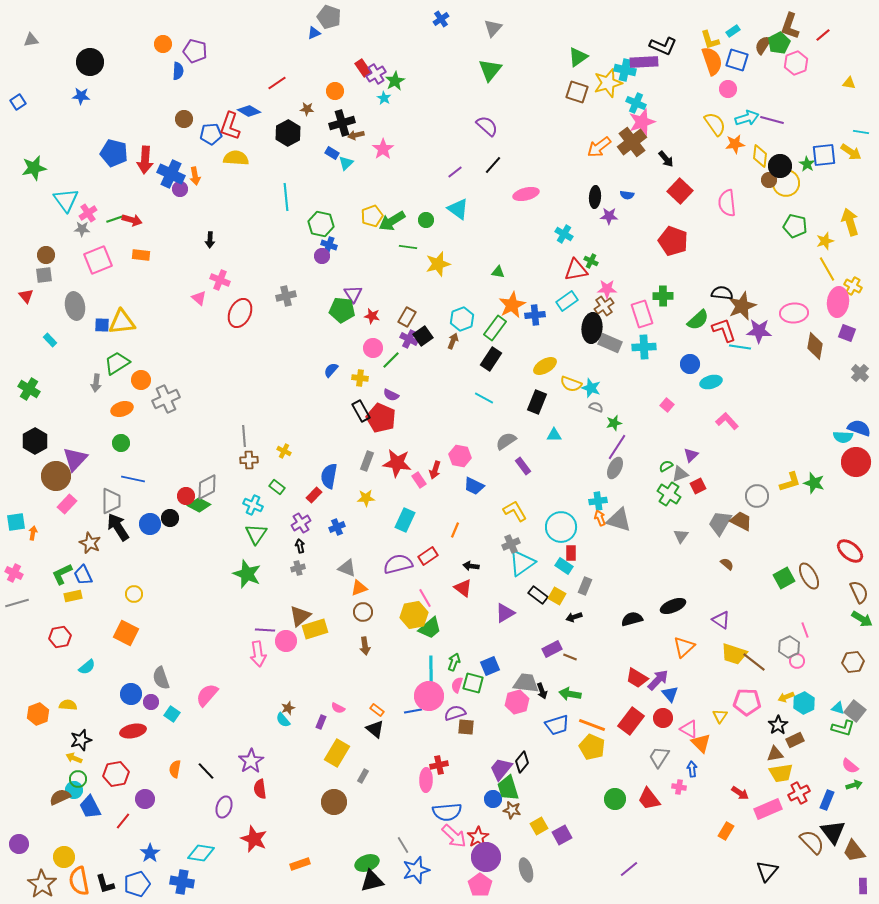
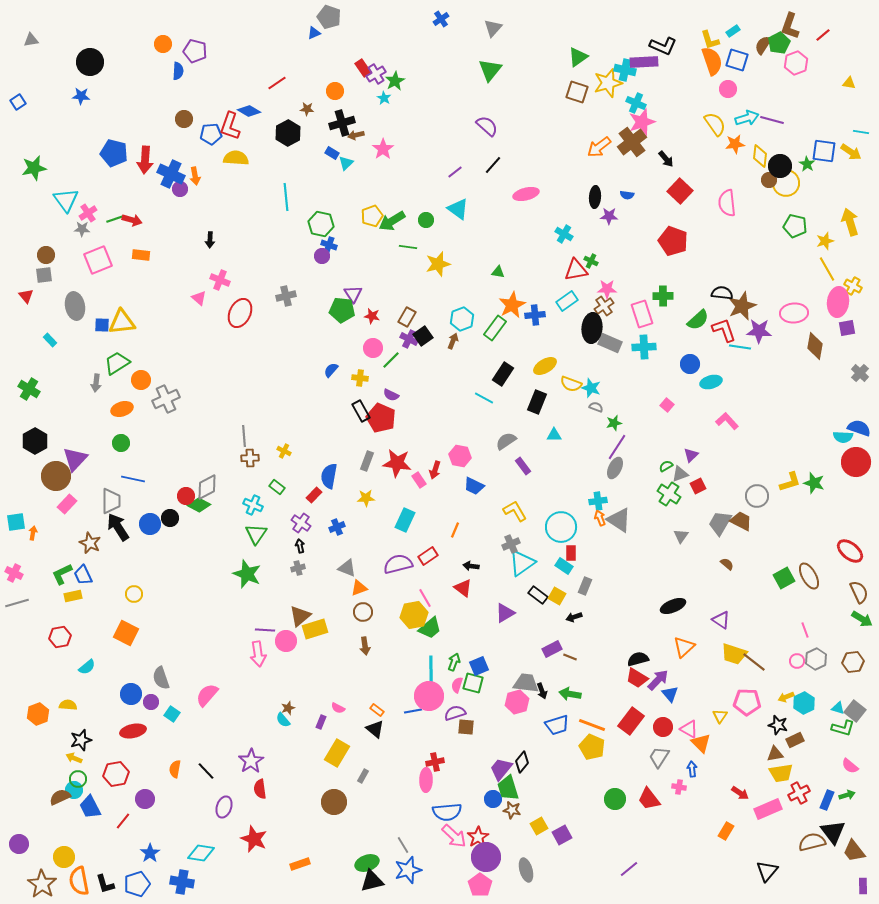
blue square at (824, 155): moved 4 px up; rotated 15 degrees clockwise
purple square at (847, 333): moved 5 px up; rotated 30 degrees counterclockwise
black rectangle at (491, 359): moved 12 px right, 15 px down
brown cross at (249, 460): moved 1 px right, 2 px up
gray triangle at (619, 520): rotated 16 degrees clockwise
purple cross at (301, 523): rotated 24 degrees counterclockwise
black semicircle at (632, 619): moved 6 px right, 40 px down
gray hexagon at (789, 647): moved 27 px right, 12 px down
blue square at (490, 666): moved 11 px left
red circle at (663, 718): moved 9 px down
black star at (778, 725): rotated 24 degrees counterclockwise
red cross at (439, 765): moved 4 px left, 3 px up
green arrow at (854, 785): moved 7 px left, 10 px down
brown semicircle at (812, 842): rotated 60 degrees counterclockwise
blue star at (416, 870): moved 8 px left
